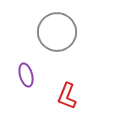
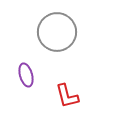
red L-shape: rotated 36 degrees counterclockwise
